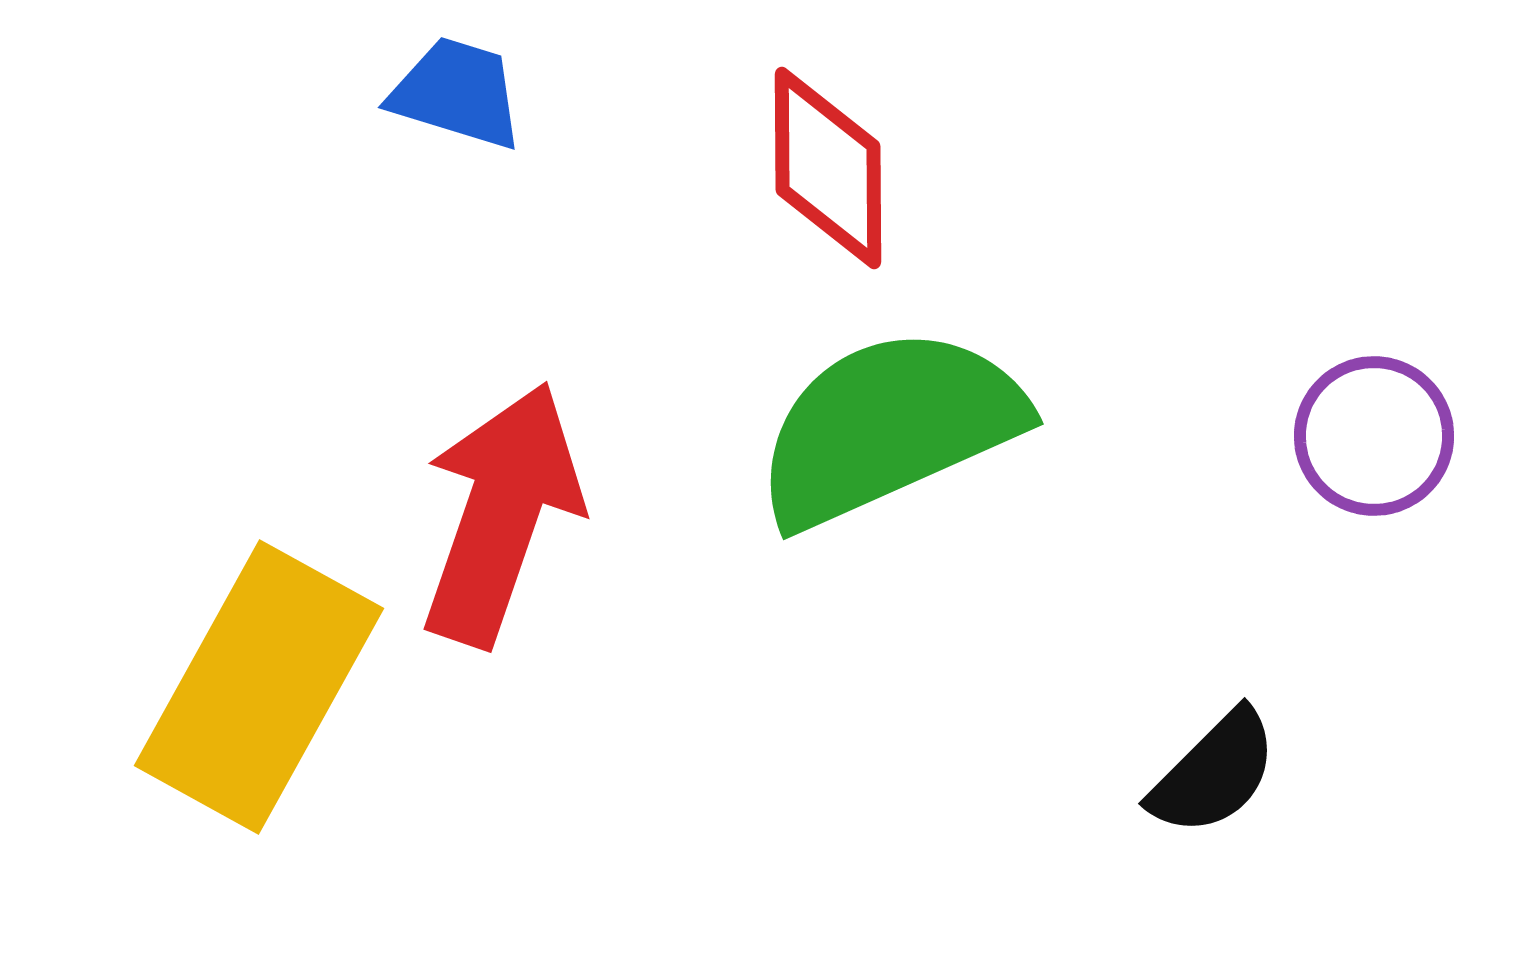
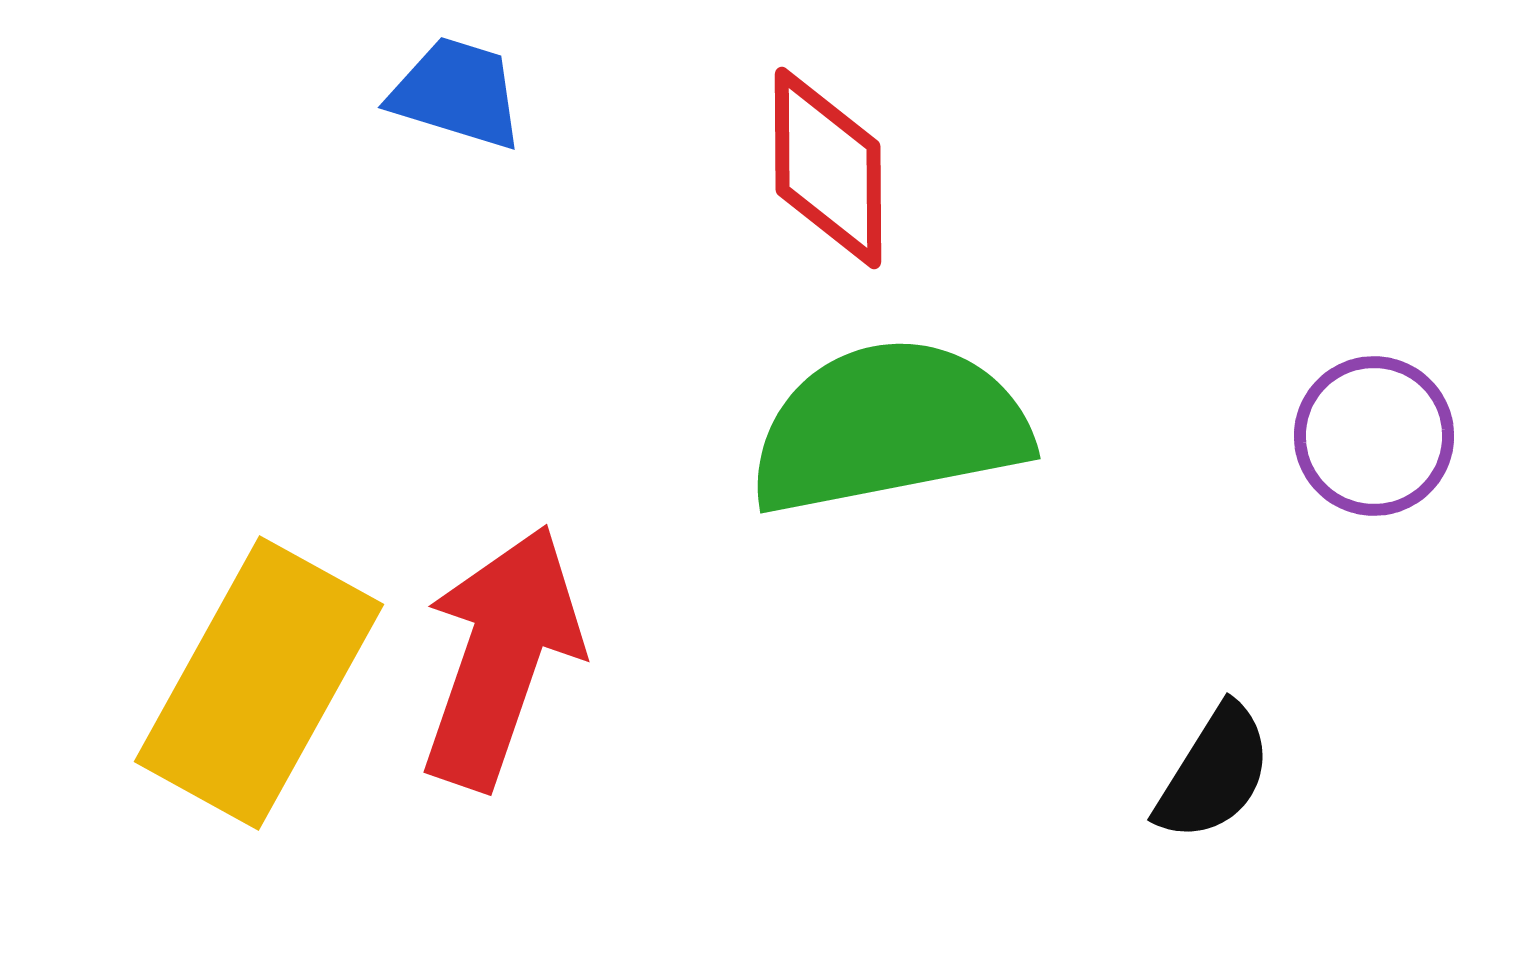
green semicircle: rotated 13 degrees clockwise
red arrow: moved 143 px down
yellow rectangle: moved 4 px up
black semicircle: rotated 13 degrees counterclockwise
